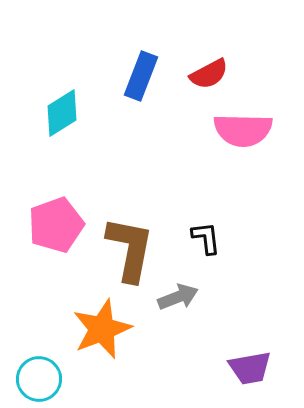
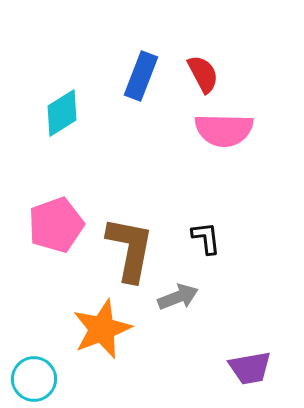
red semicircle: moved 6 px left; rotated 90 degrees counterclockwise
pink semicircle: moved 19 px left
cyan circle: moved 5 px left
